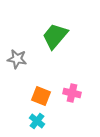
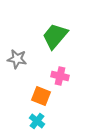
pink cross: moved 12 px left, 17 px up
